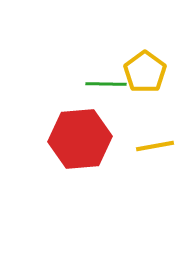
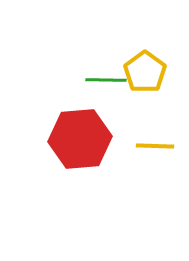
green line: moved 4 px up
yellow line: rotated 12 degrees clockwise
